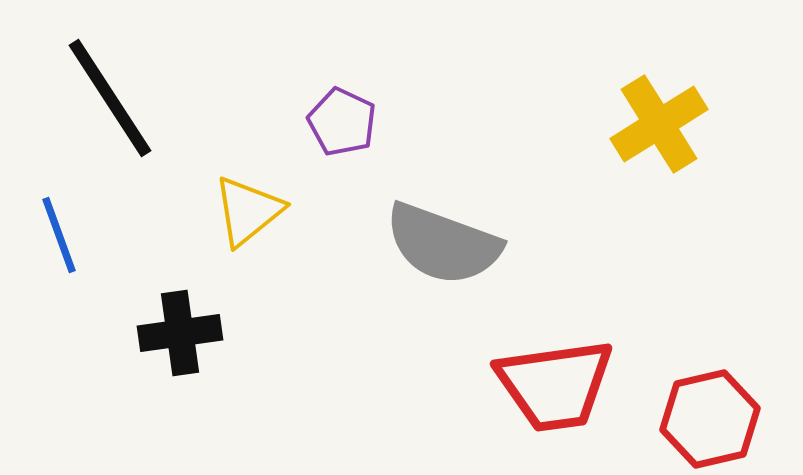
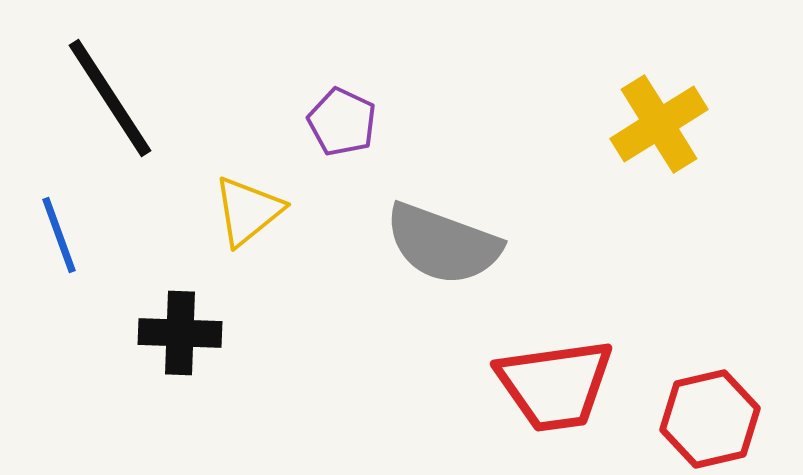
black cross: rotated 10 degrees clockwise
